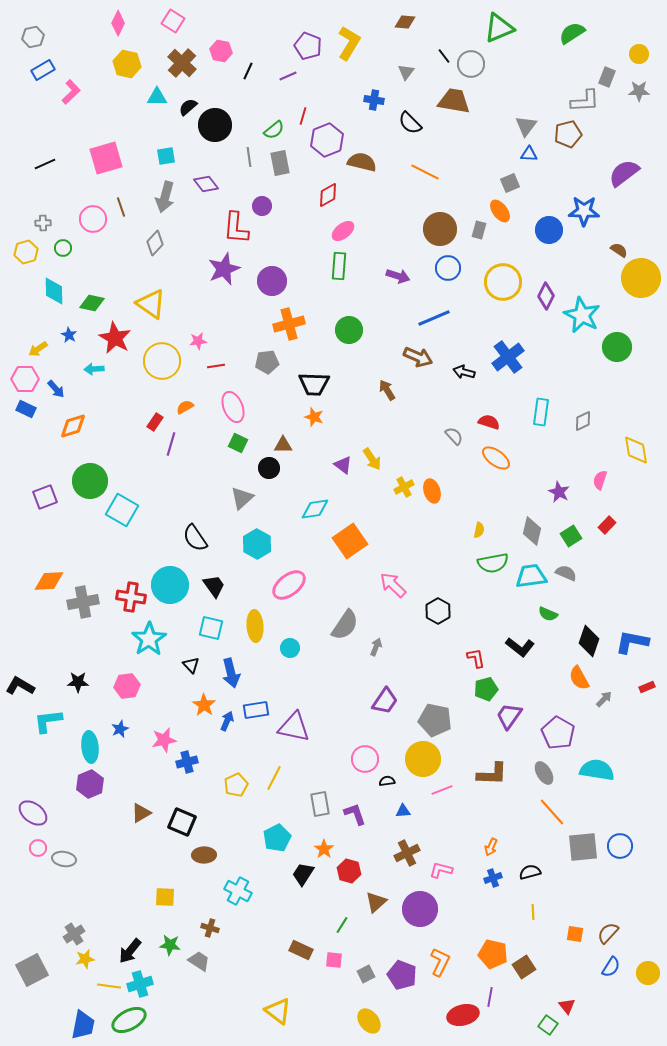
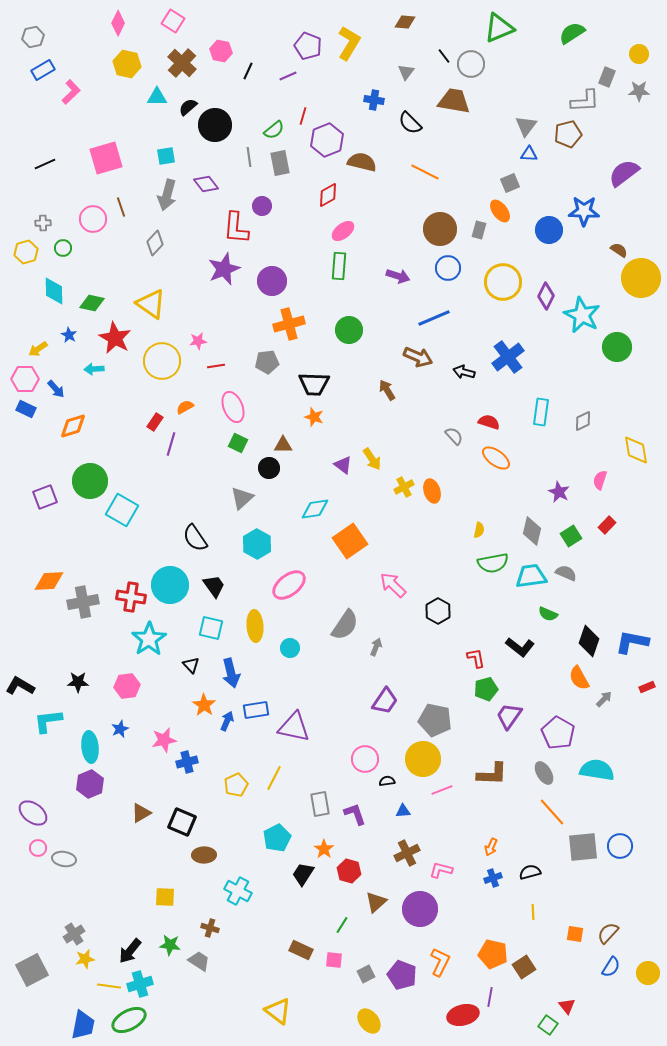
gray arrow at (165, 197): moved 2 px right, 2 px up
